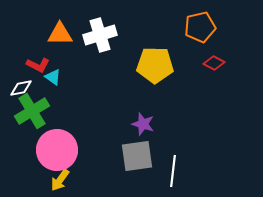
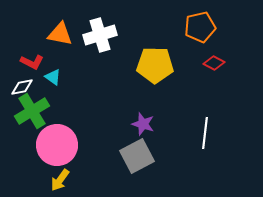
orange triangle: rotated 12 degrees clockwise
red L-shape: moved 6 px left, 3 px up
white diamond: moved 1 px right, 1 px up
pink circle: moved 5 px up
gray square: rotated 20 degrees counterclockwise
white line: moved 32 px right, 38 px up
